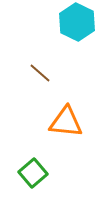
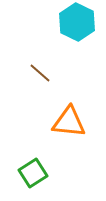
orange triangle: moved 3 px right
green square: rotated 8 degrees clockwise
